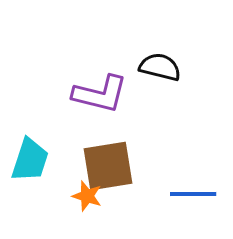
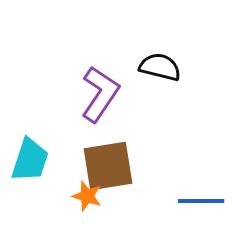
purple L-shape: rotated 70 degrees counterclockwise
blue line: moved 8 px right, 7 px down
